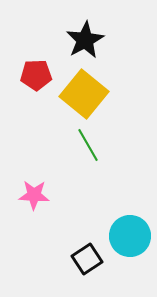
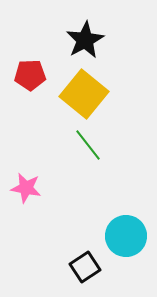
red pentagon: moved 6 px left
green line: rotated 8 degrees counterclockwise
pink star: moved 8 px left, 7 px up; rotated 8 degrees clockwise
cyan circle: moved 4 px left
black square: moved 2 px left, 8 px down
